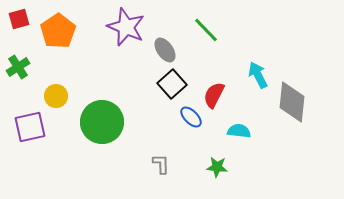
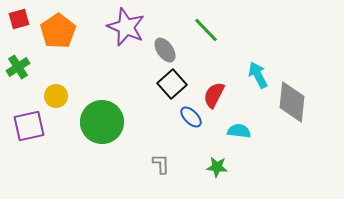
purple square: moved 1 px left, 1 px up
